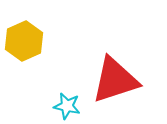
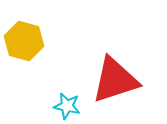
yellow hexagon: rotated 21 degrees counterclockwise
